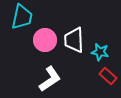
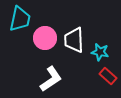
cyan trapezoid: moved 2 px left, 2 px down
pink circle: moved 2 px up
white L-shape: moved 1 px right
